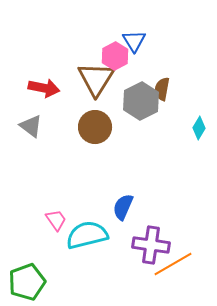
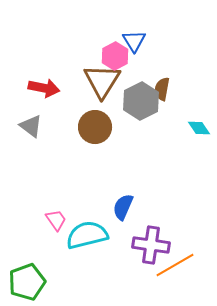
brown triangle: moved 6 px right, 2 px down
cyan diamond: rotated 65 degrees counterclockwise
orange line: moved 2 px right, 1 px down
